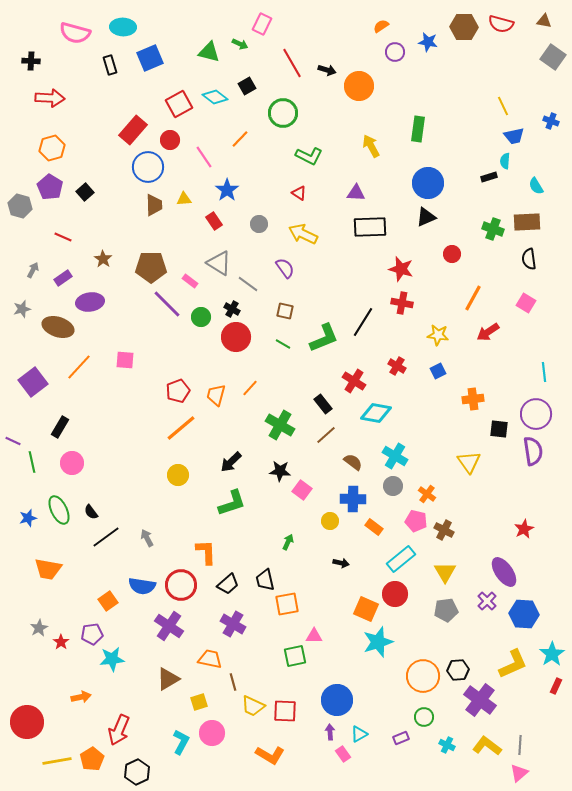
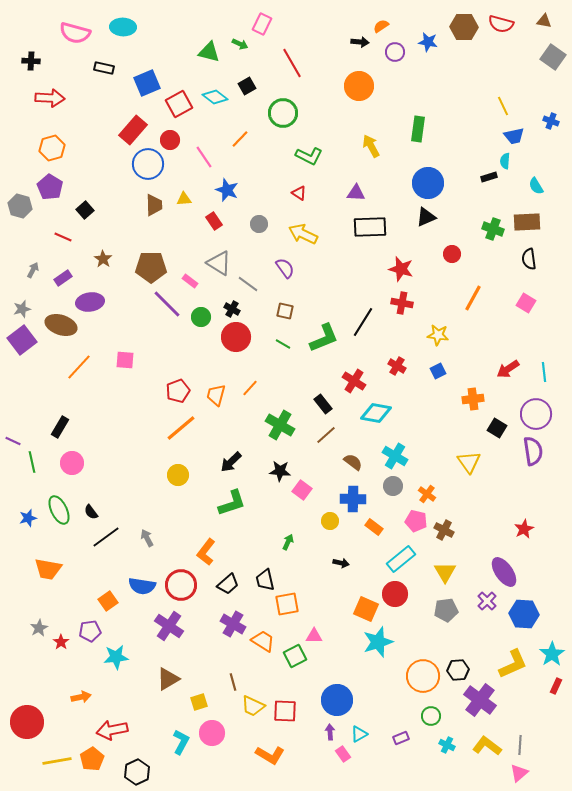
blue square at (150, 58): moved 3 px left, 25 px down
black rectangle at (110, 65): moved 6 px left, 3 px down; rotated 60 degrees counterclockwise
black arrow at (327, 70): moved 33 px right, 28 px up; rotated 12 degrees counterclockwise
blue circle at (148, 167): moved 3 px up
blue star at (227, 190): rotated 15 degrees counterclockwise
black square at (85, 192): moved 18 px down
brown ellipse at (58, 327): moved 3 px right, 2 px up
red arrow at (488, 332): moved 20 px right, 37 px down
purple square at (33, 382): moved 11 px left, 42 px up
black square at (499, 429): moved 2 px left, 1 px up; rotated 24 degrees clockwise
orange L-shape at (206, 552): rotated 140 degrees counterclockwise
purple pentagon at (92, 634): moved 2 px left, 3 px up
green square at (295, 656): rotated 15 degrees counterclockwise
cyan star at (112, 659): moved 4 px right, 2 px up
orange trapezoid at (210, 659): moved 53 px right, 18 px up; rotated 20 degrees clockwise
green circle at (424, 717): moved 7 px right, 1 px up
red arrow at (119, 730): moved 7 px left; rotated 56 degrees clockwise
